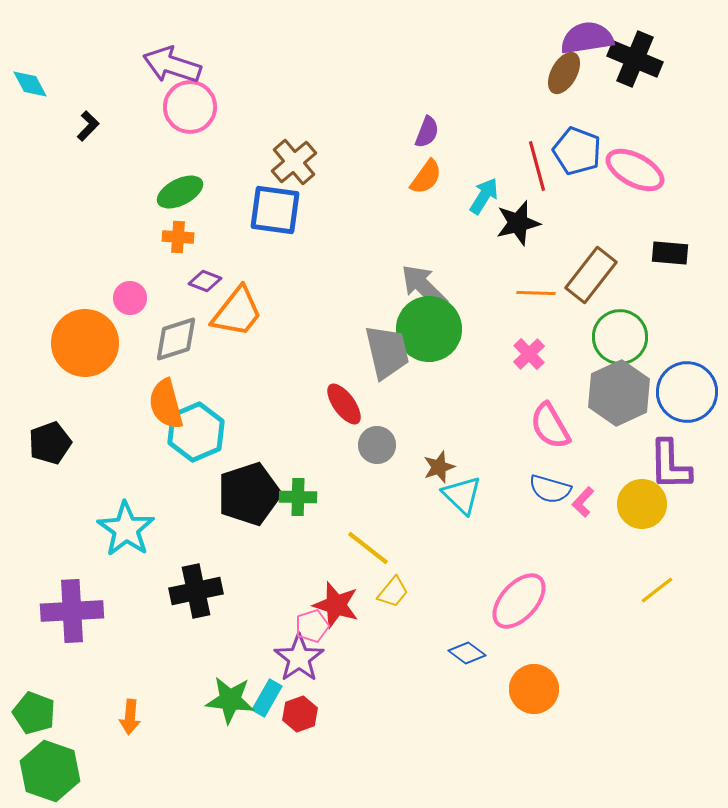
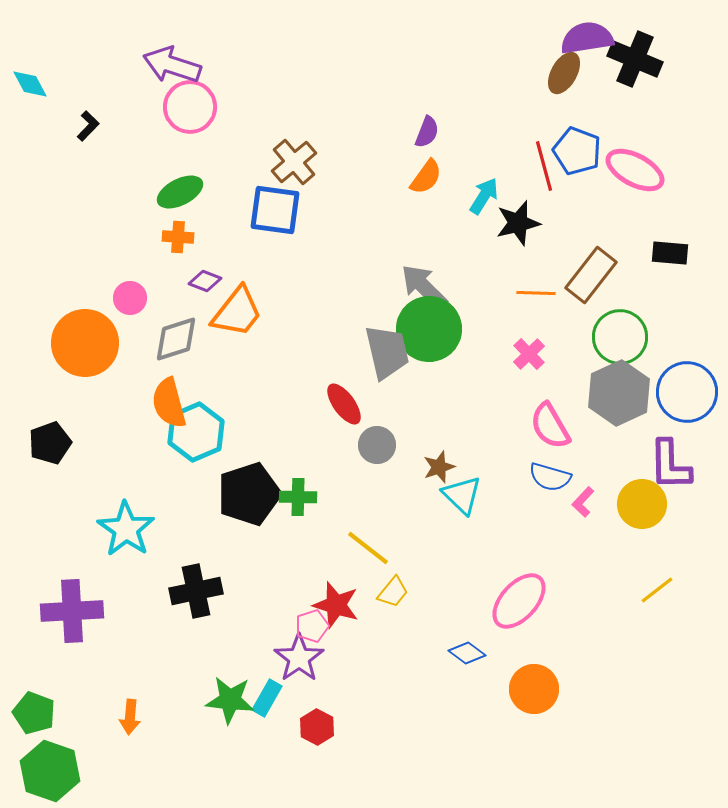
red line at (537, 166): moved 7 px right
orange semicircle at (166, 404): moved 3 px right, 1 px up
blue semicircle at (550, 489): moved 12 px up
red hexagon at (300, 714): moved 17 px right, 13 px down; rotated 12 degrees counterclockwise
